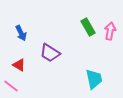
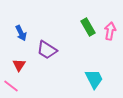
purple trapezoid: moved 3 px left, 3 px up
red triangle: rotated 32 degrees clockwise
cyan trapezoid: rotated 15 degrees counterclockwise
